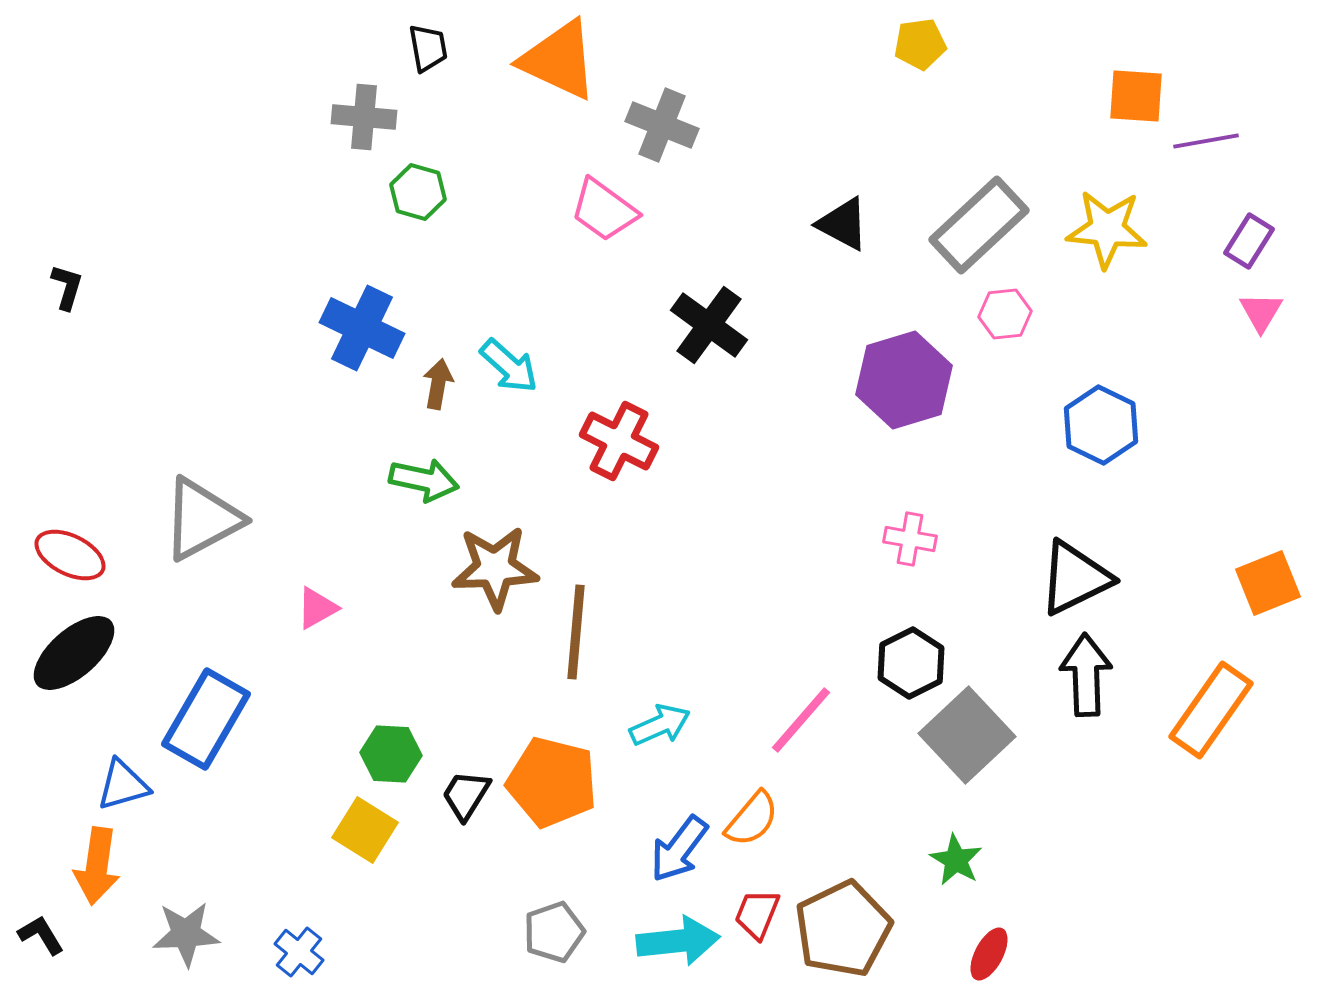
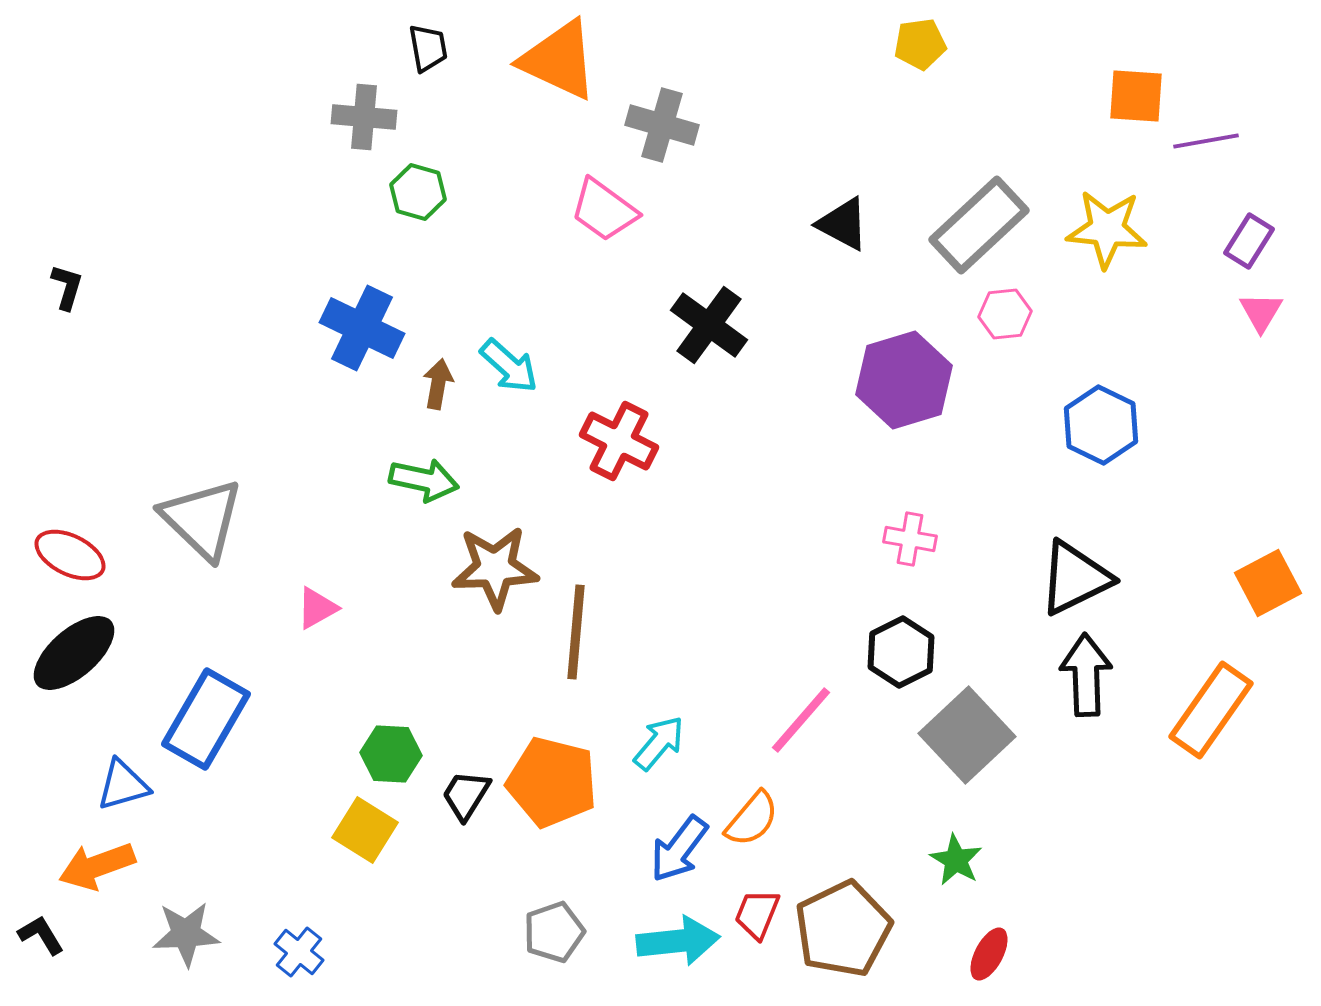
gray cross at (662, 125): rotated 6 degrees counterclockwise
gray triangle at (202, 519): rotated 48 degrees counterclockwise
orange square at (1268, 583): rotated 6 degrees counterclockwise
black hexagon at (911, 663): moved 10 px left, 11 px up
cyan arrow at (660, 725): moved 1 px left, 18 px down; rotated 26 degrees counterclockwise
orange arrow at (97, 866): rotated 62 degrees clockwise
